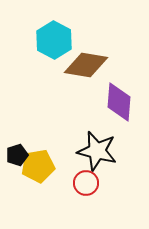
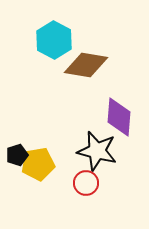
purple diamond: moved 15 px down
yellow pentagon: moved 2 px up
